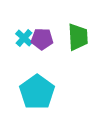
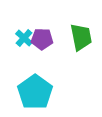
green trapezoid: moved 3 px right; rotated 8 degrees counterclockwise
cyan pentagon: moved 2 px left
